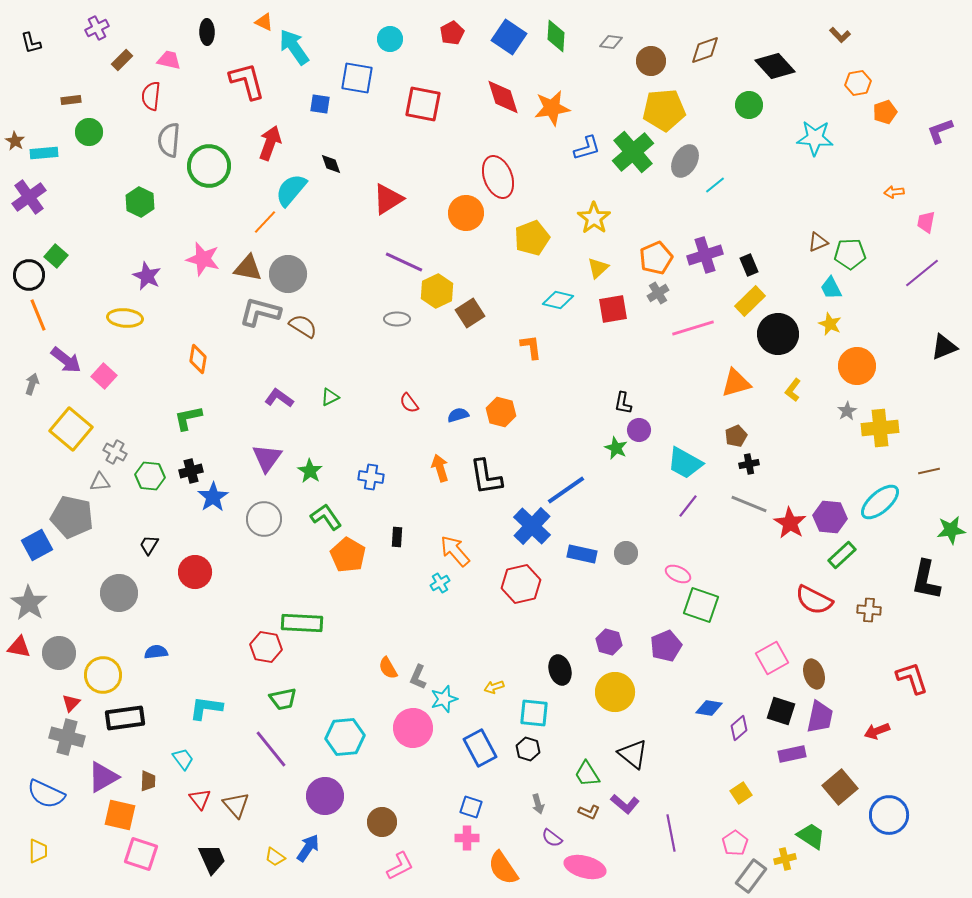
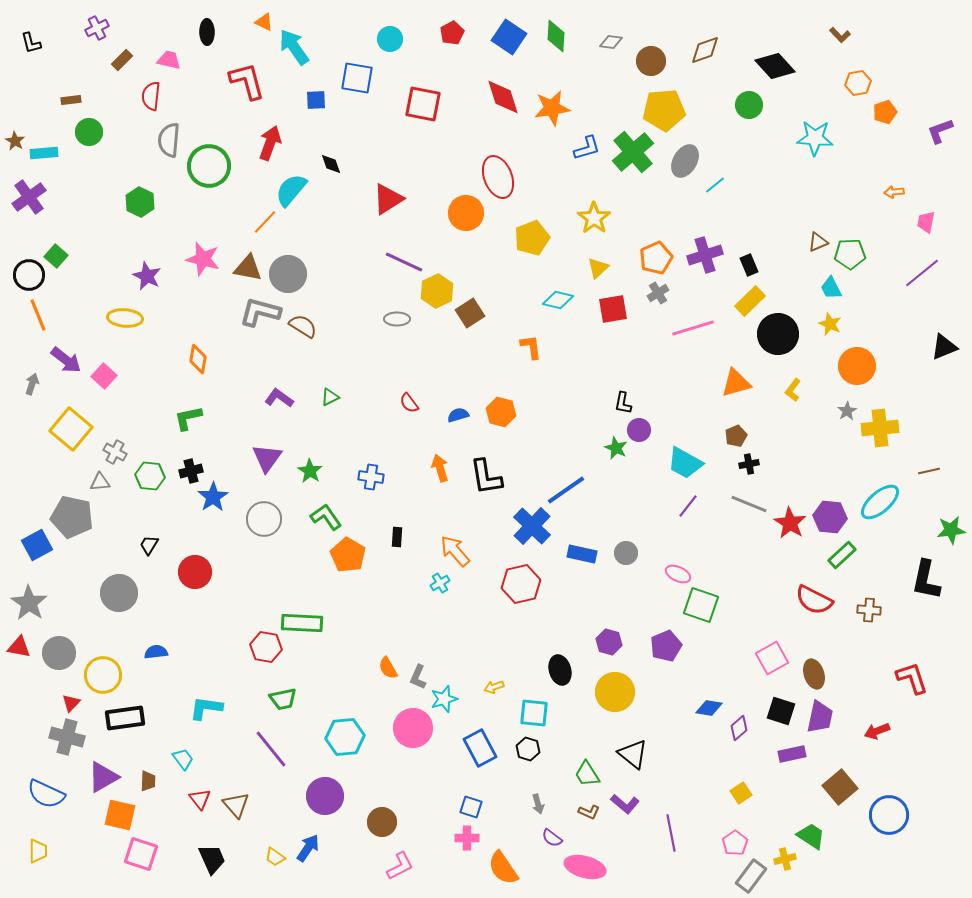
blue square at (320, 104): moved 4 px left, 4 px up; rotated 10 degrees counterclockwise
